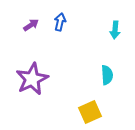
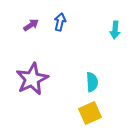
cyan semicircle: moved 15 px left, 7 px down
yellow square: moved 1 px down
